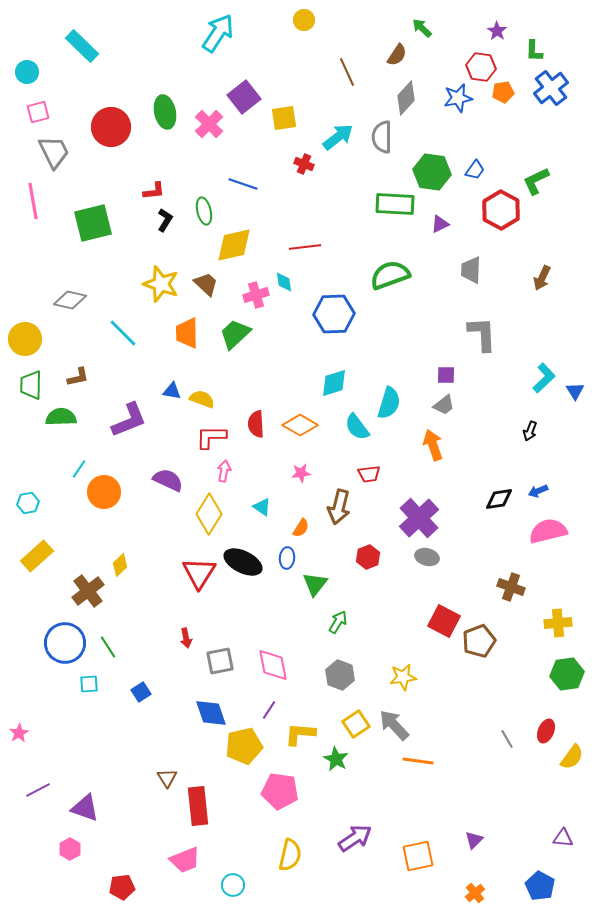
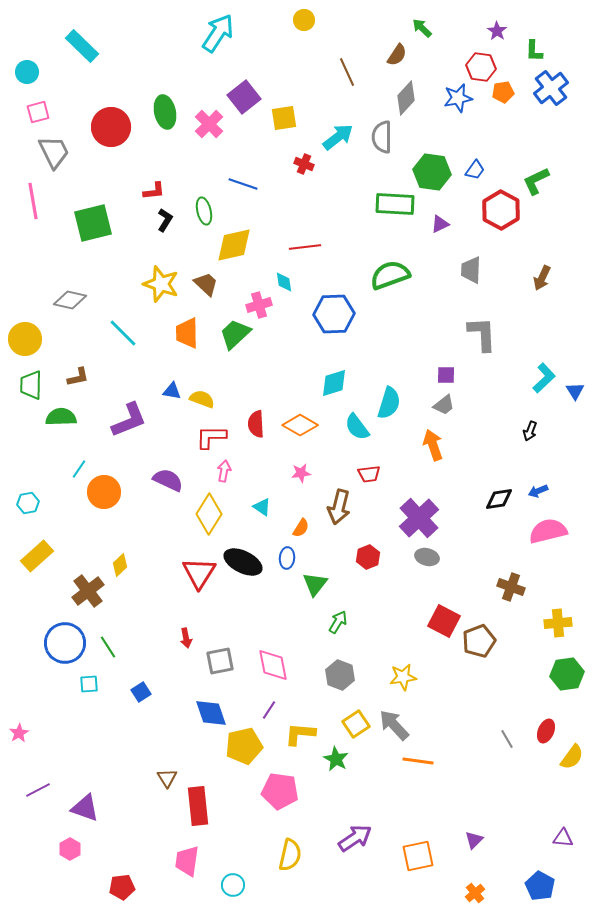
pink cross at (256, 295): moved 3 px right, 10 px down
pink trapezoid at (185, 860): moved 2 px right, 1 px down; rotated 120 degrees clockwise
